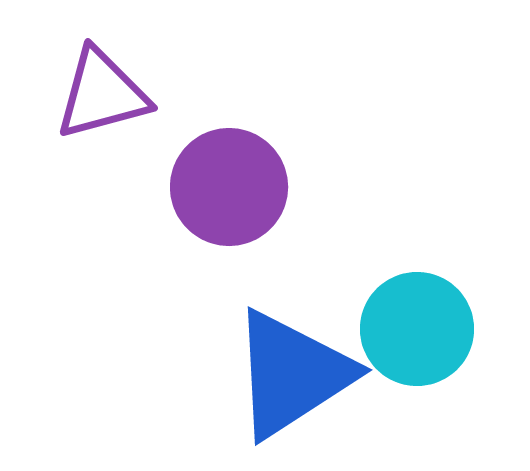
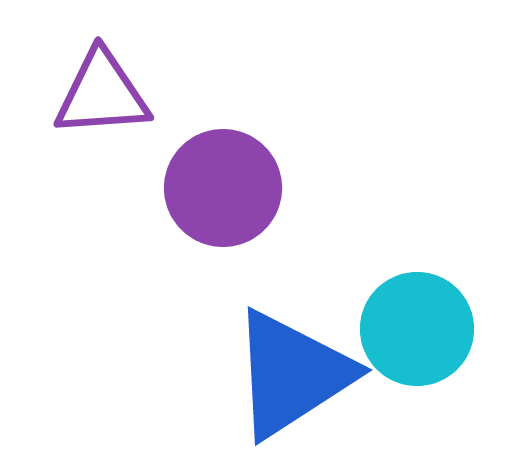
purple triangle: rotated 11 degrees clockwise
purple circle: moved 6 px left, 1 px down
